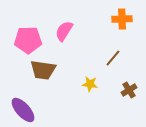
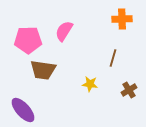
brown line: rotated 24 degrees counterclockwise
